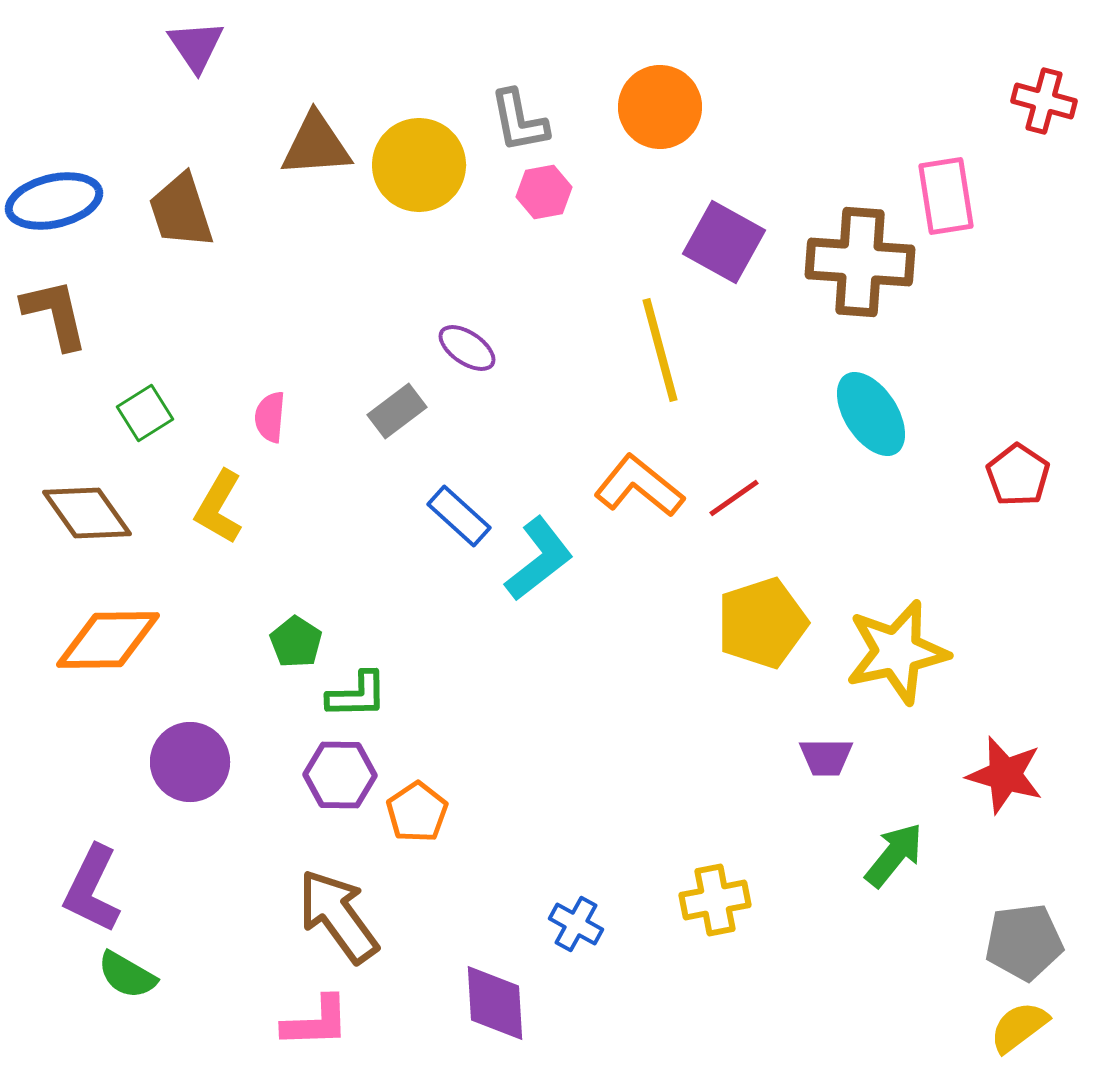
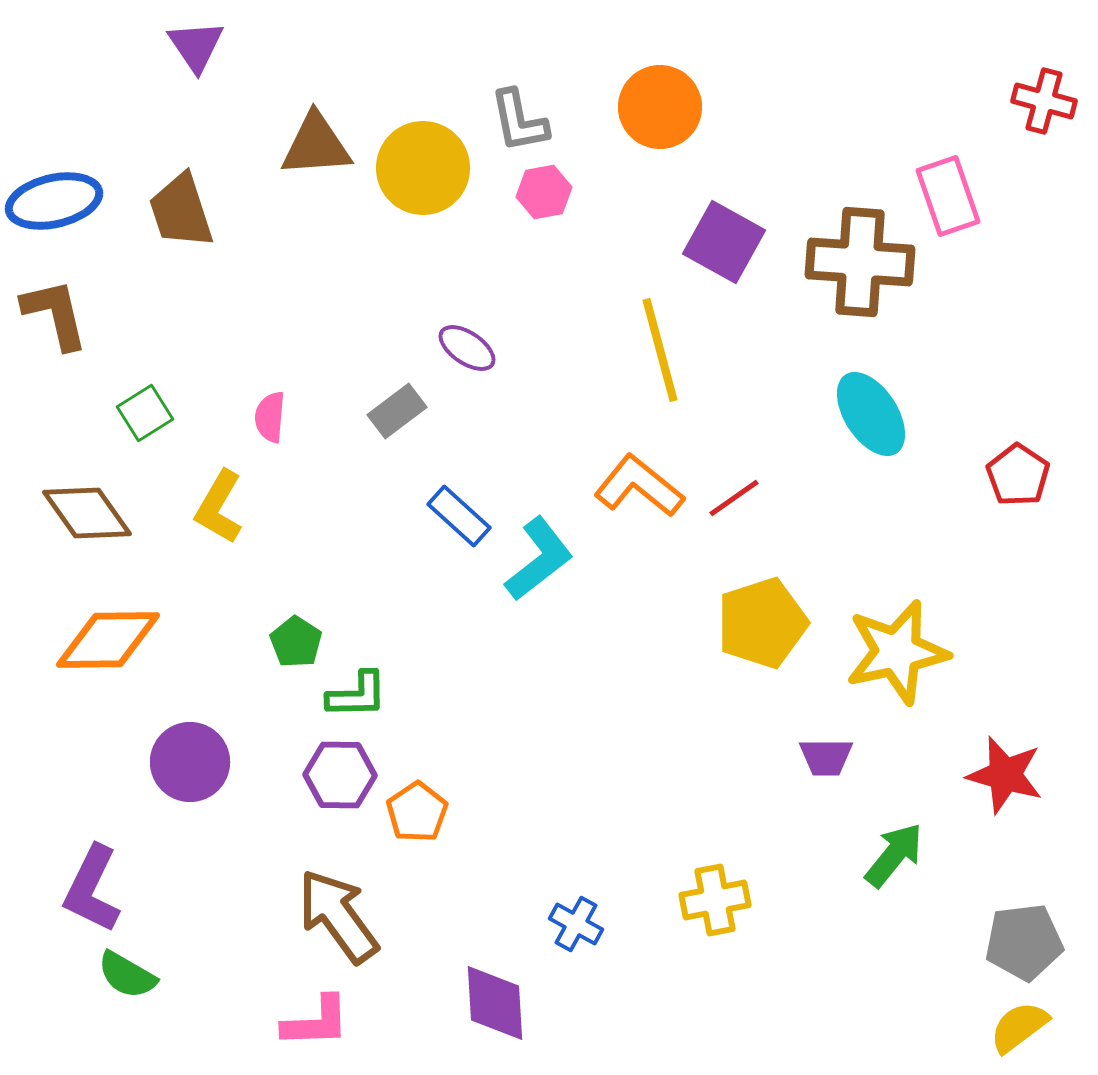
yellow circle at (419, 165): moved 4 px right, 3 px down
pink rectangle at (946, 196): moved 2 px right; rotated 10 degrees counterclockwise
